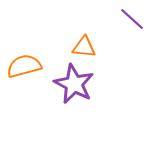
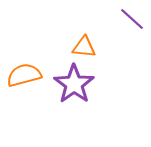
orange semicircle: moved 9 px down
purple star: rotated 9 degrees clockwise
